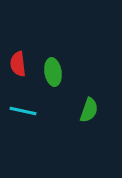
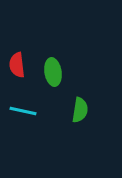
red semicircle: moved 1 px left, 1 px down
green semicircle: moved 9 px left; rotated 10 degrees counterclockwise
